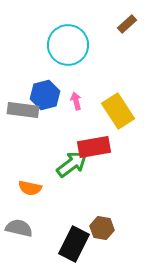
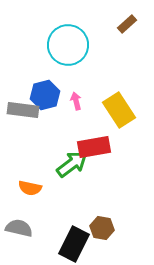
yellow rectangle: moved 1 px right, 1 px up
